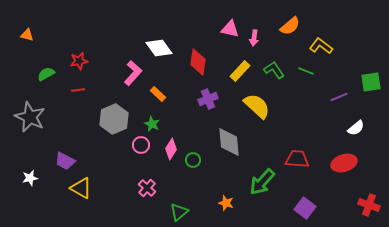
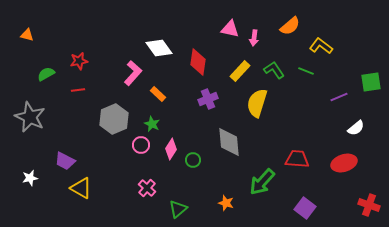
yellow semicircle: moved 3 px up; rotated 116 degrees counterclockwise
green triangle: moved 1 px left, 3 px up
